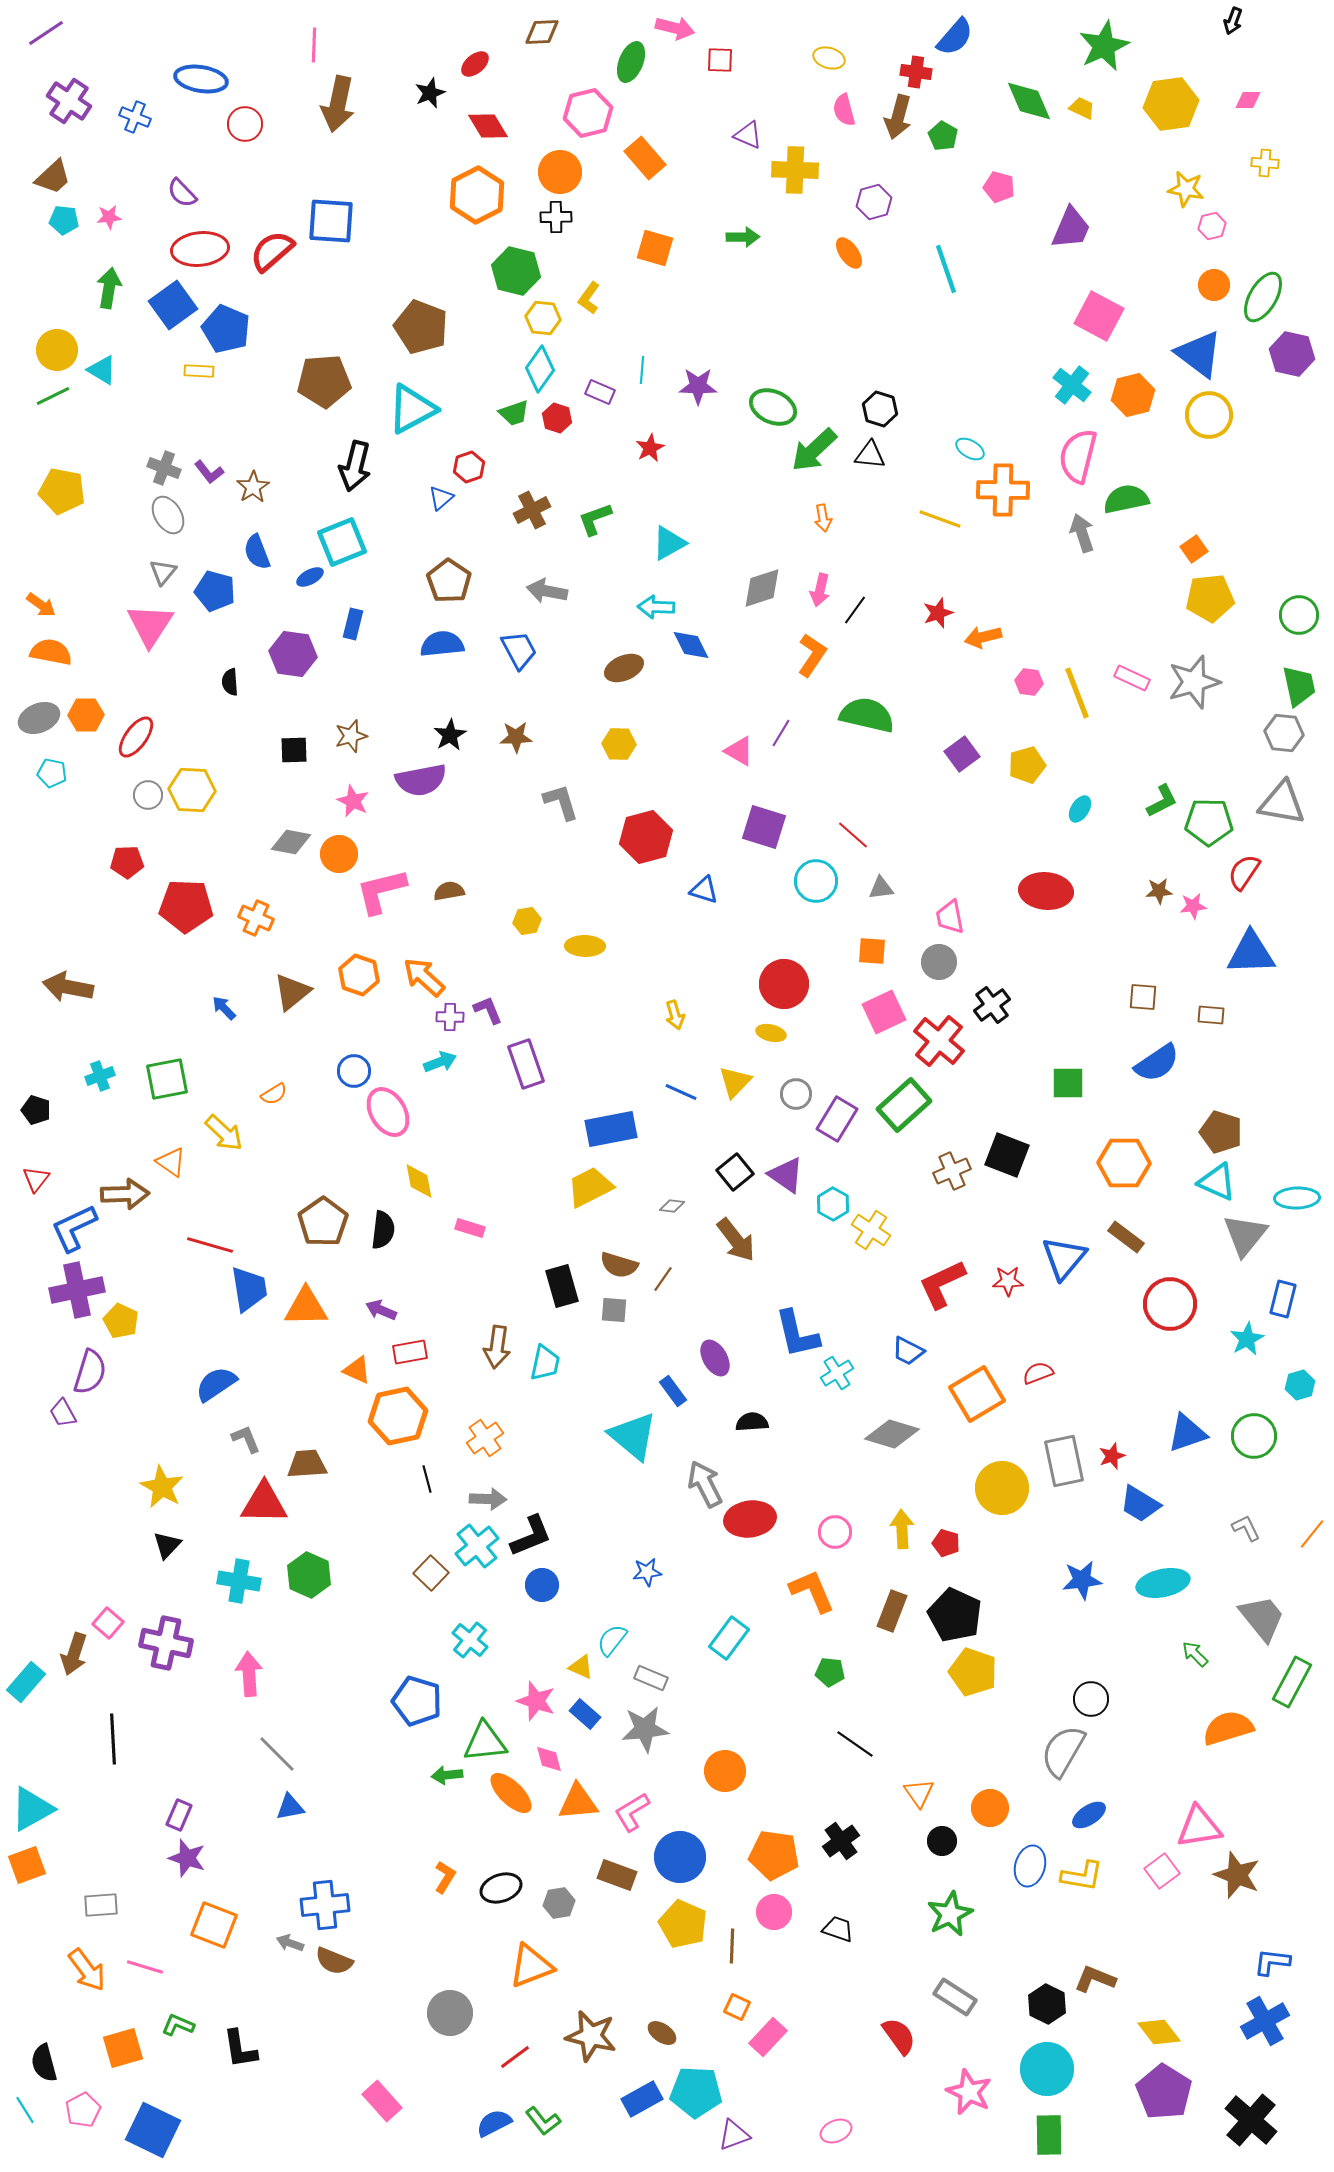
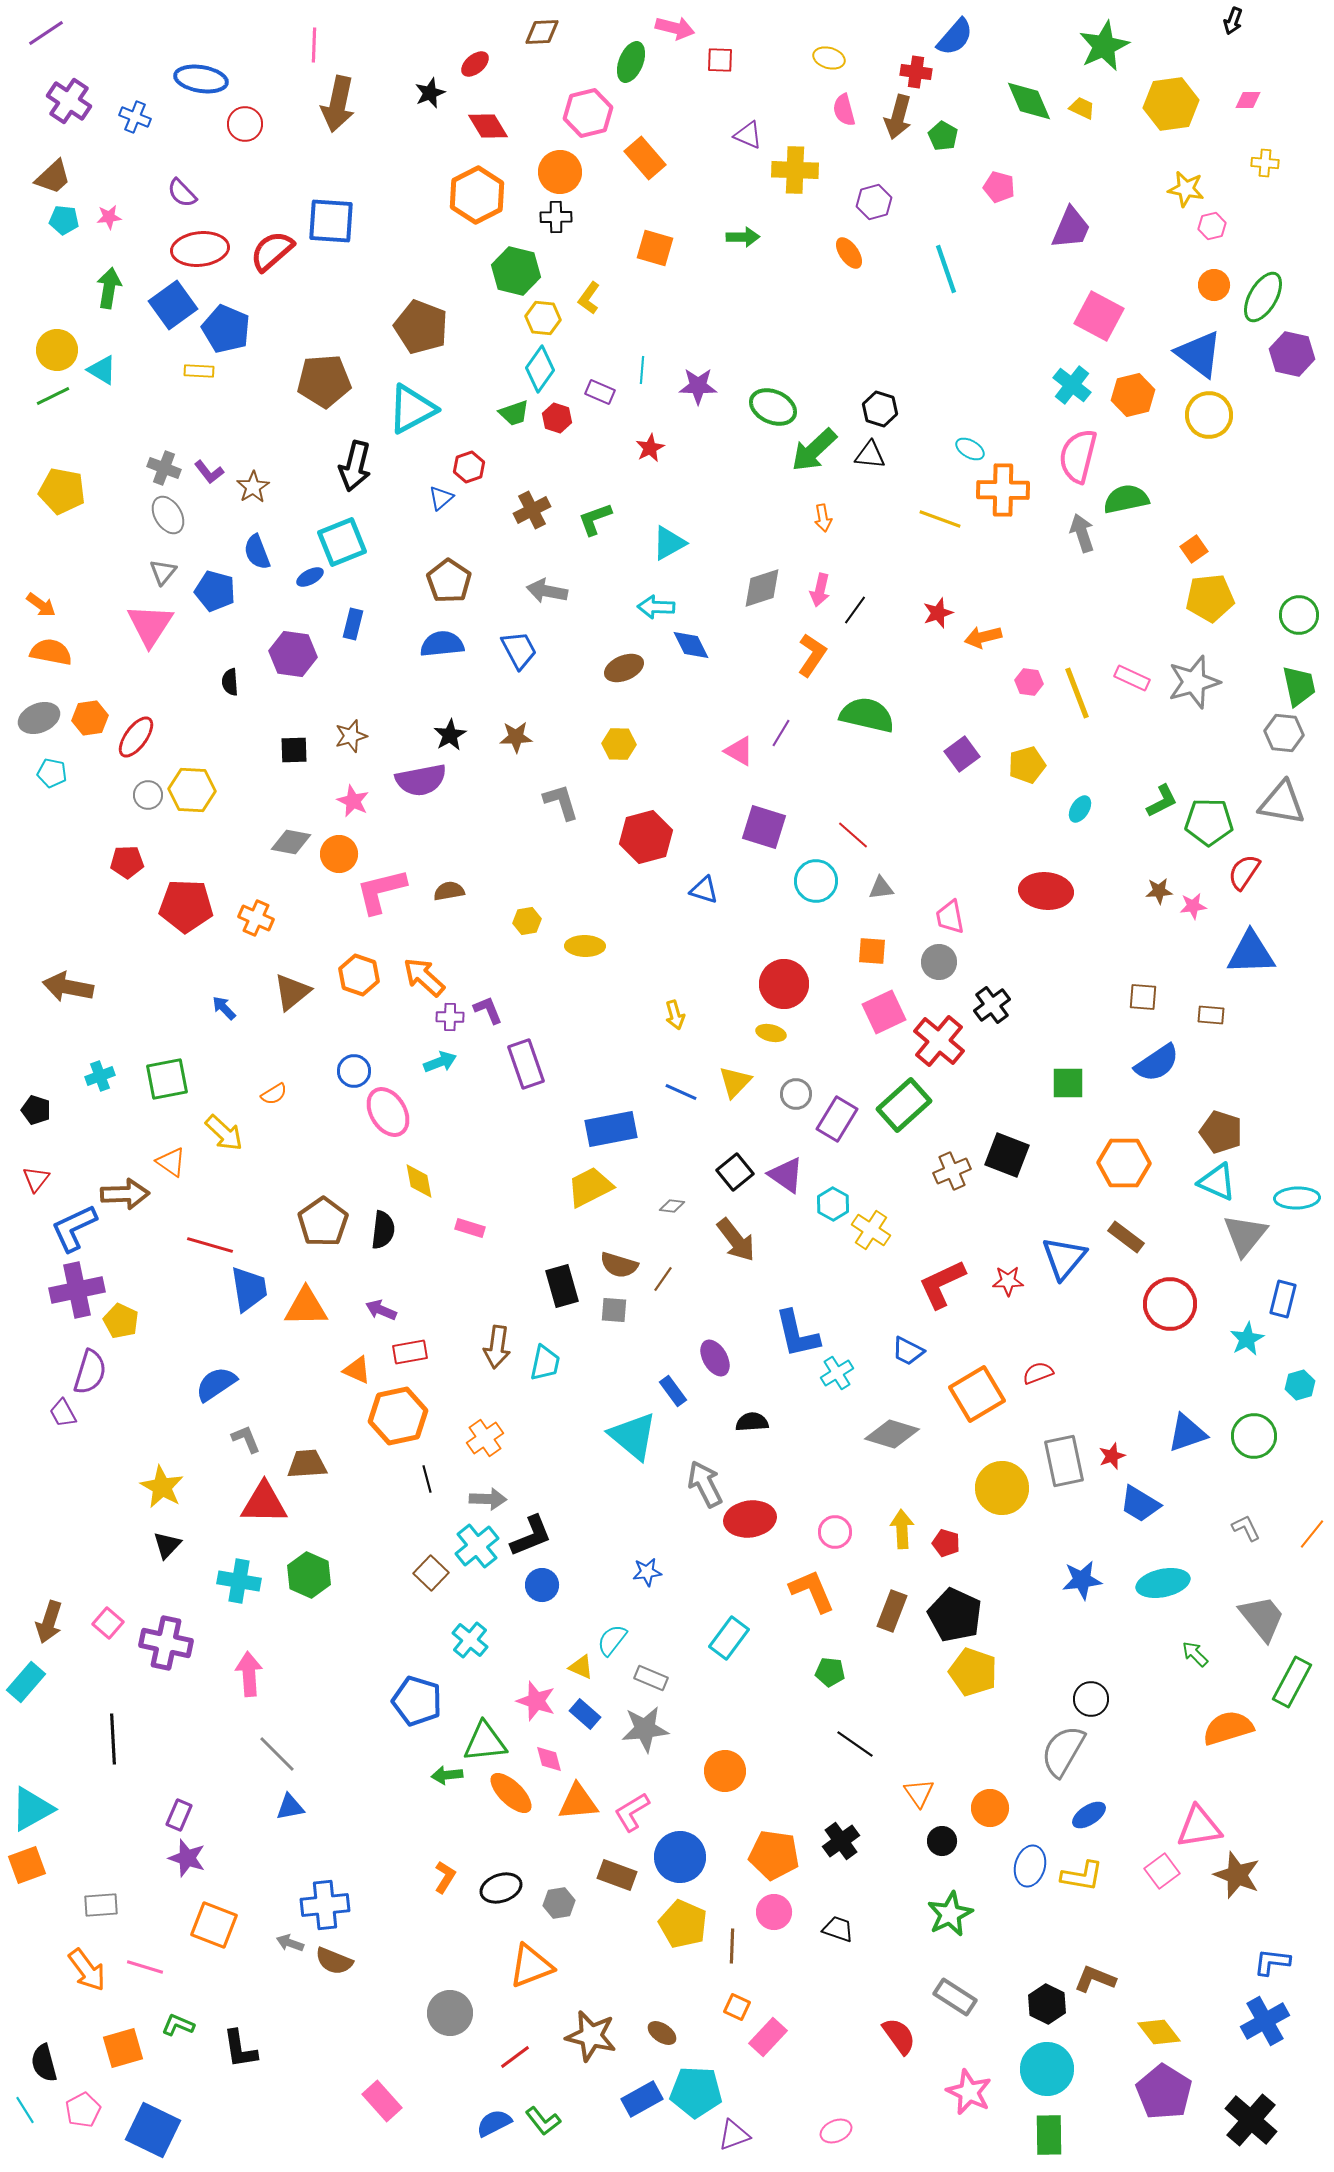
orange hexagon at (86, 715): moved 4 px right, 3 px down; rotated 8 degrees counterclockwise
brown arrow at (74, 1654): moved 25 px left, 32 px up
